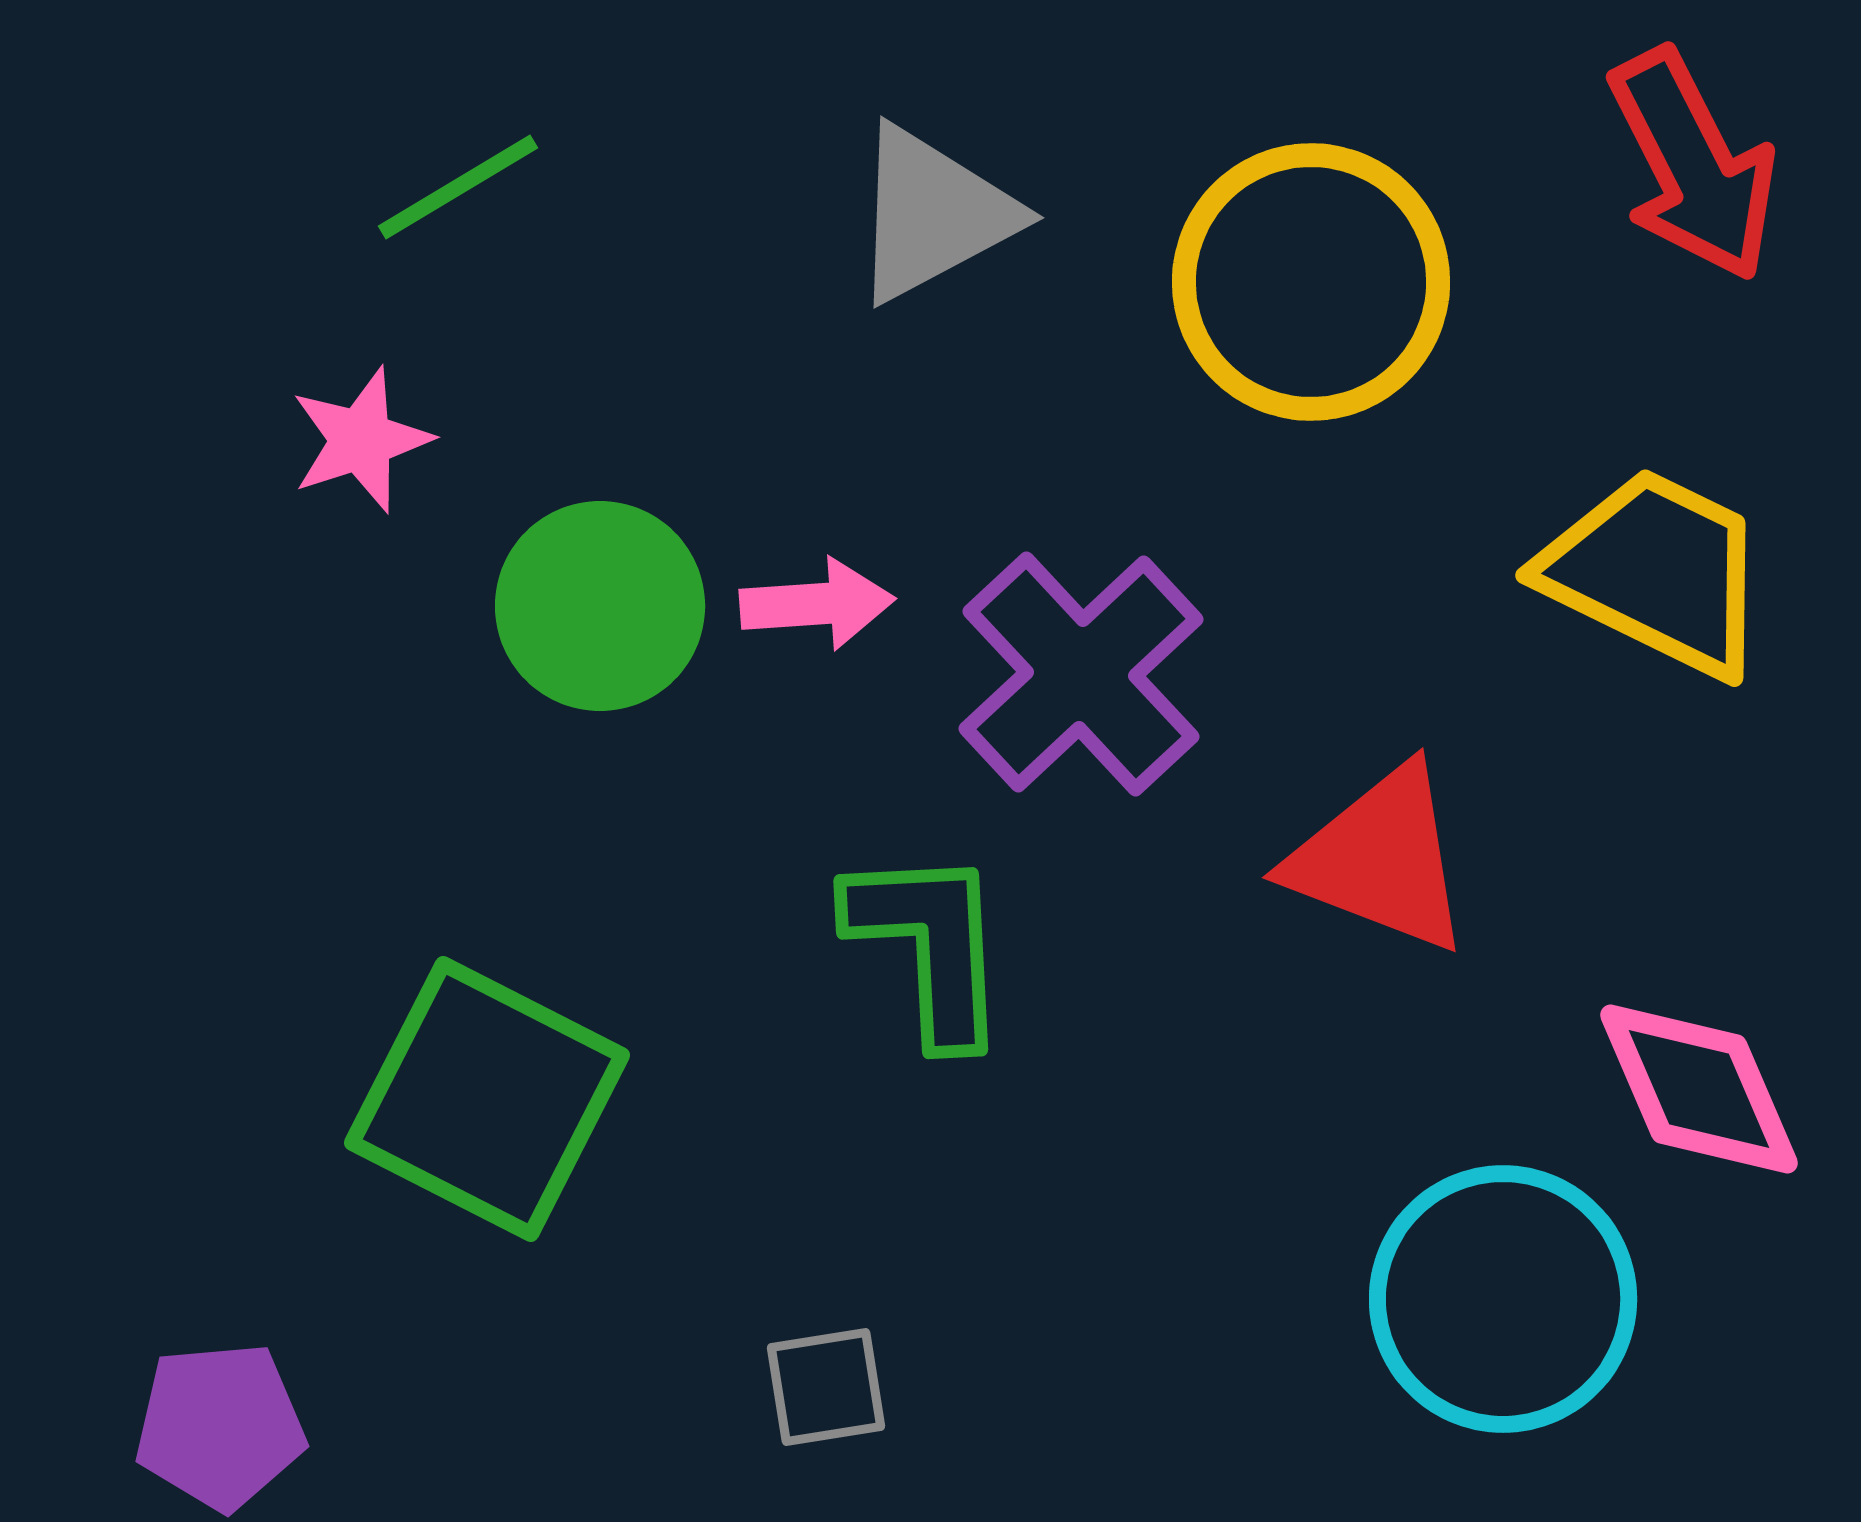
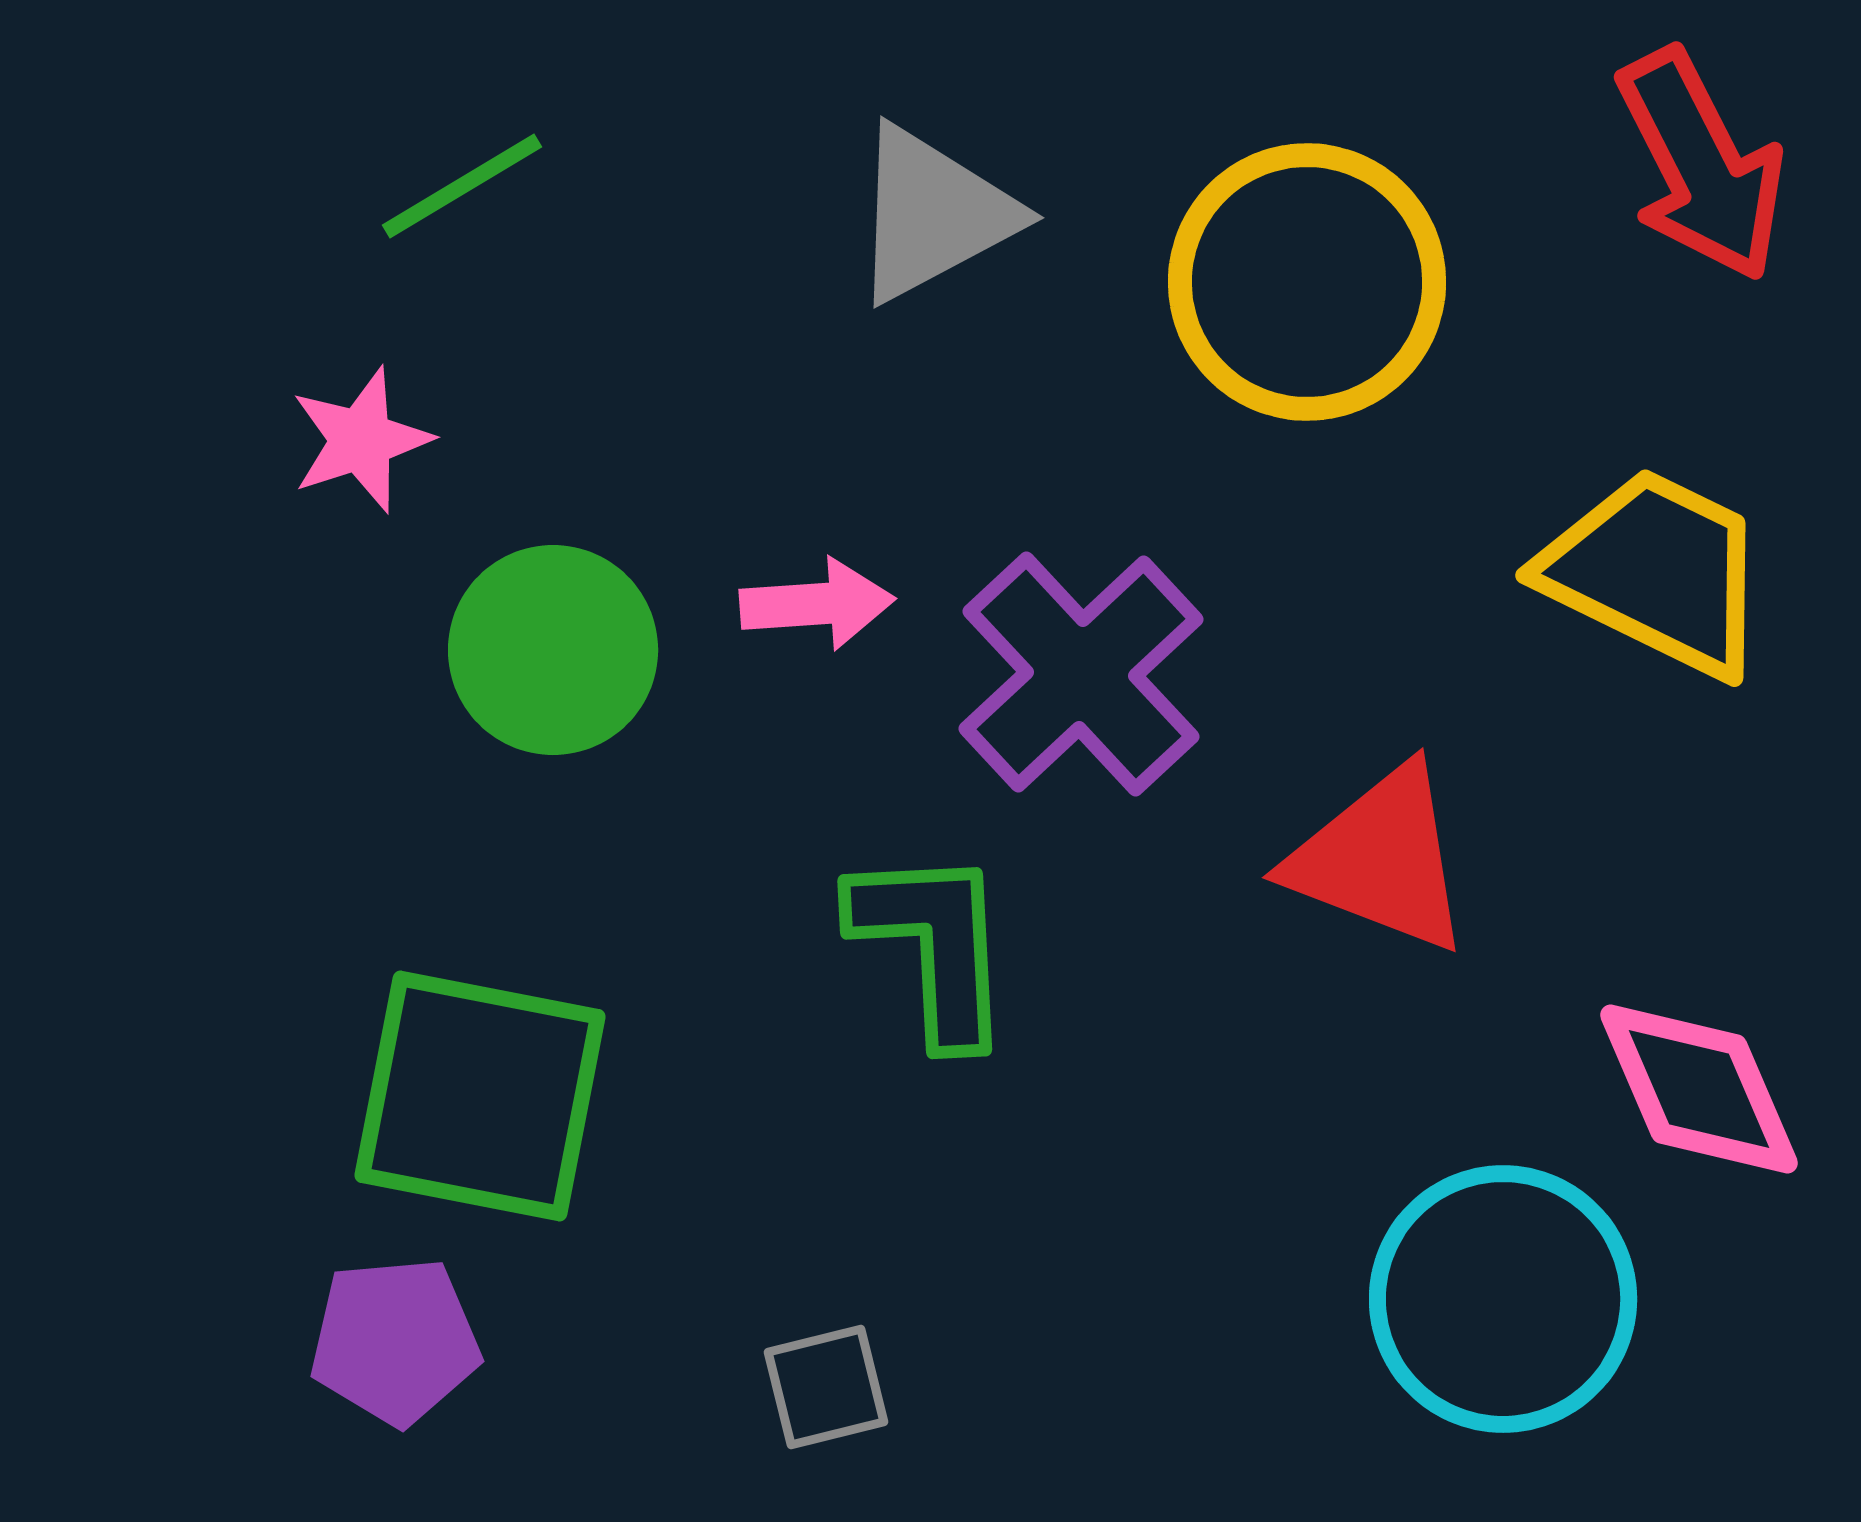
red arrow: moved 8 px right
green line: moved 4 px right, 1 px up
yellow circle: moved 4 px left
green circle: moved 47 px left, 44 px down
green L-shape: moved 4 px right
green square: moved 7 px left, 3 px up; rotated 16 degrees counterclockwise
gray square: rotated 5 degrees counterclockwise
purple pentagon: moved 175 px right, 85 px up
